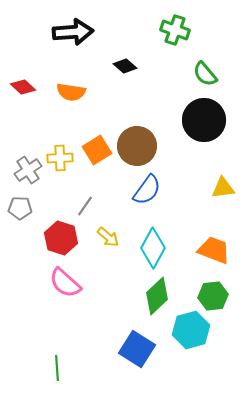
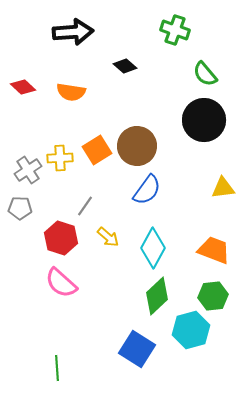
pink semicircle: moved 4 px left
